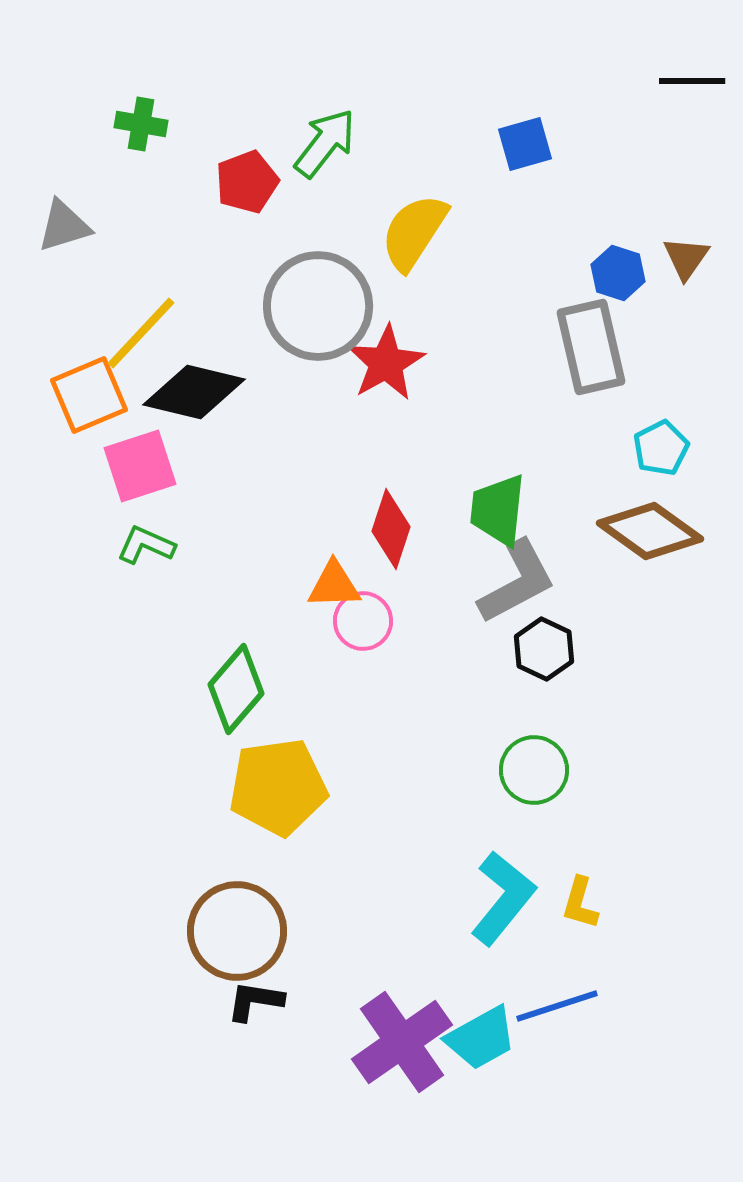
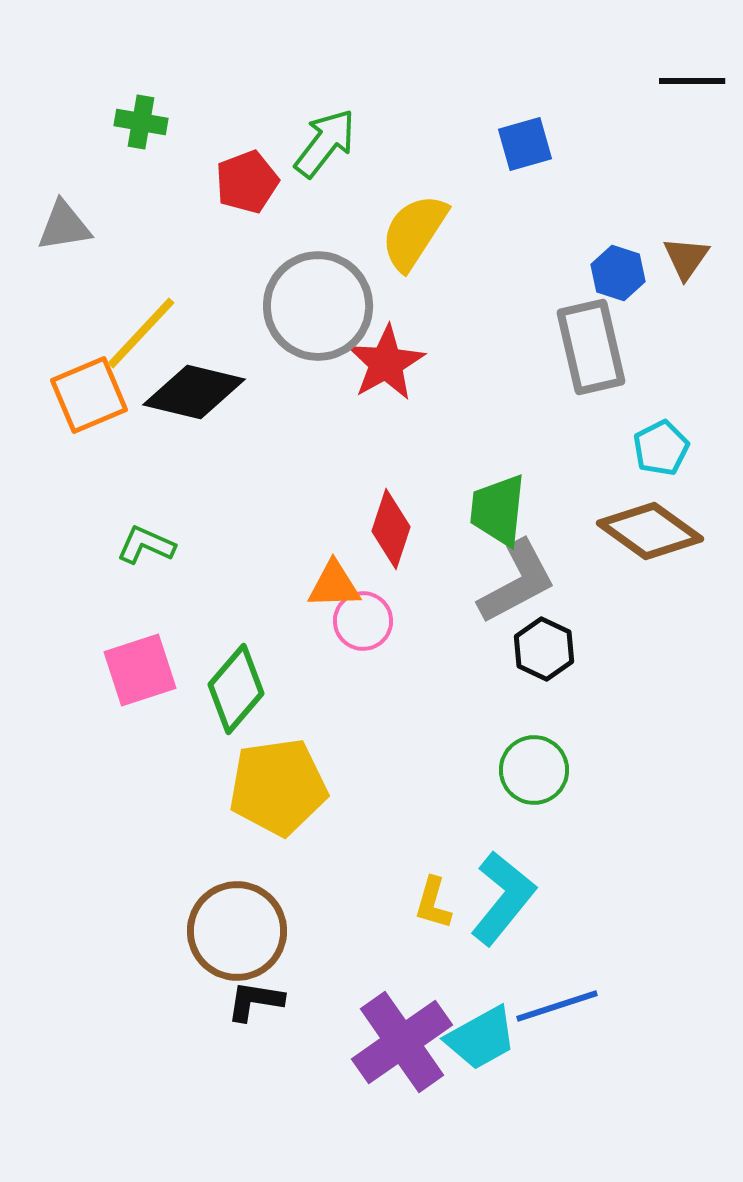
green cross: moved 2 px up
gray triangle: rotated 8 degrees clockwise
pink square: moved 204 px down
yellow L-shape: moved 147 px left
